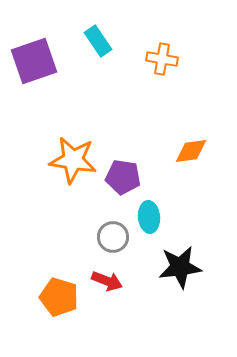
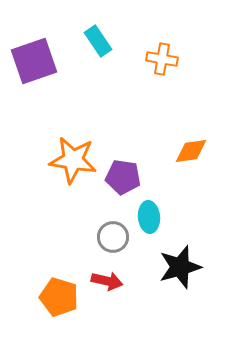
black star: rotated 9 degrees counterclockwise
red arrow: rotated 8 degrees counterclockwise
